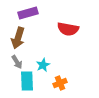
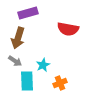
gray arrow: moved 2 px left, 1 px up; rotated 24 degrees counterclockwise
